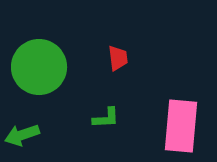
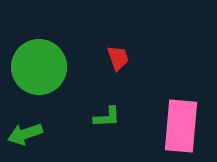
red trapezoid: rotated 12 degrees counterclockwise
green L-shape: moved 1 px right, 1 px up
green arrow: moved 3 px right, 1 px up
